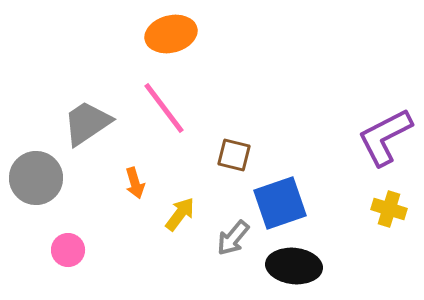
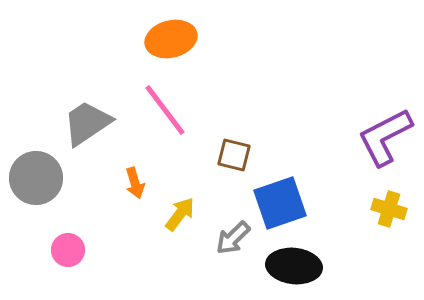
orange ellipse: moved 5 px down
pink line: moved 1 px right, 2 px down
gray arrow: rotated 6 degrees clockwise
